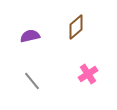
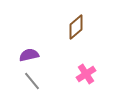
purple semicircle: moved 1 px left, 19 px down
pink cross: moved 2 px left
